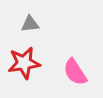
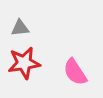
gray triangle: moved 10 px left, 4 px down
